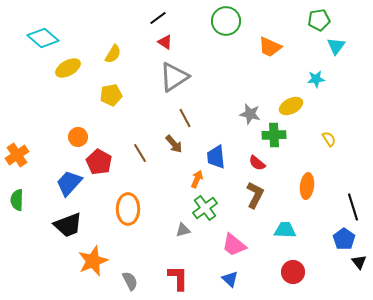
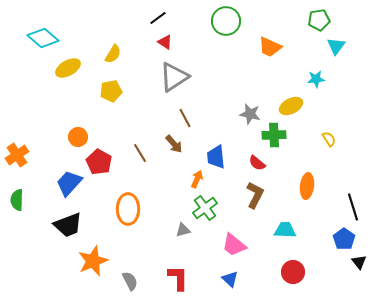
yellow pentagon at (111, 95): moved 4 px up
